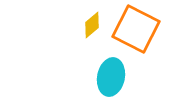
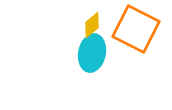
cyan ellipse: moved 19 px left, 24 px up
